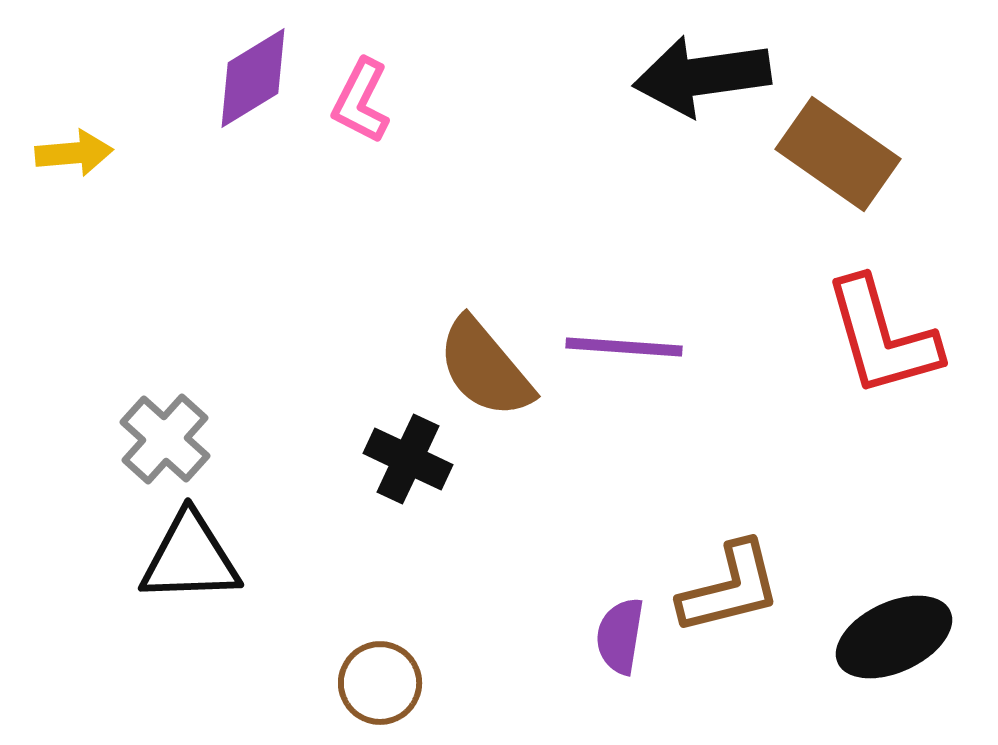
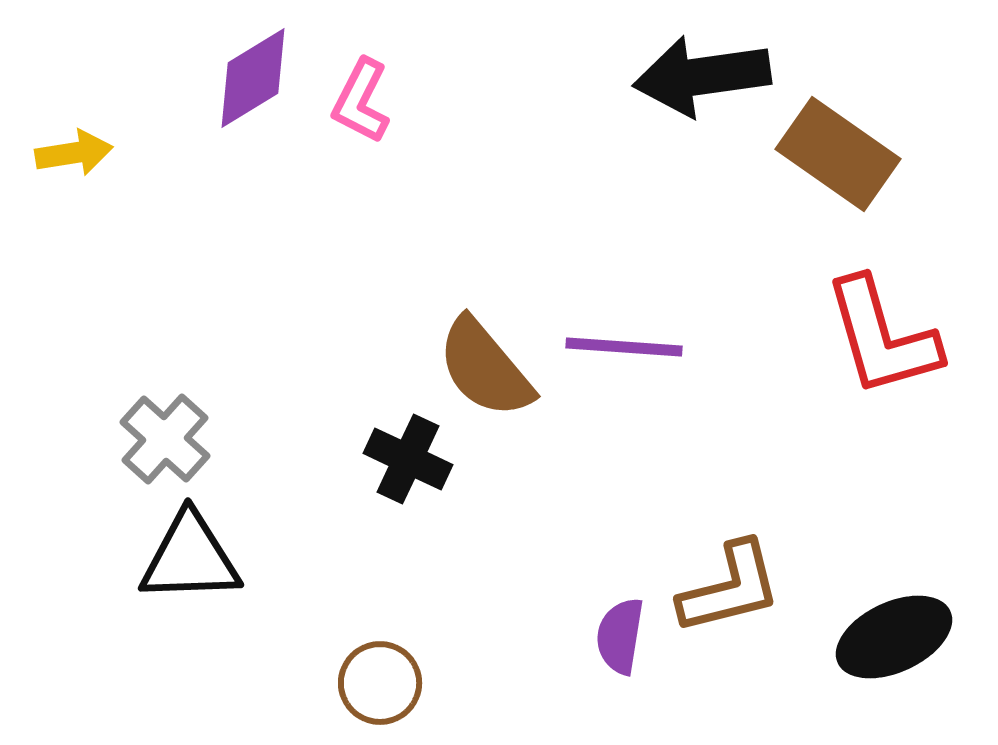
yellow arrow: rotated 4 degrees counterclockwise
